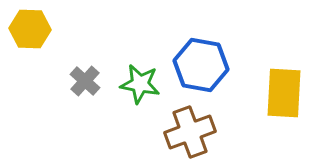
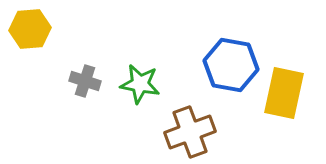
yellow hexagon: rotated 6 degrees counterclockwise
blue hexagon: moved 30 px right
gray cross: rotated 24 degrees counterclockwise
yellow rectangle: rotated 9 degrees clockwise
